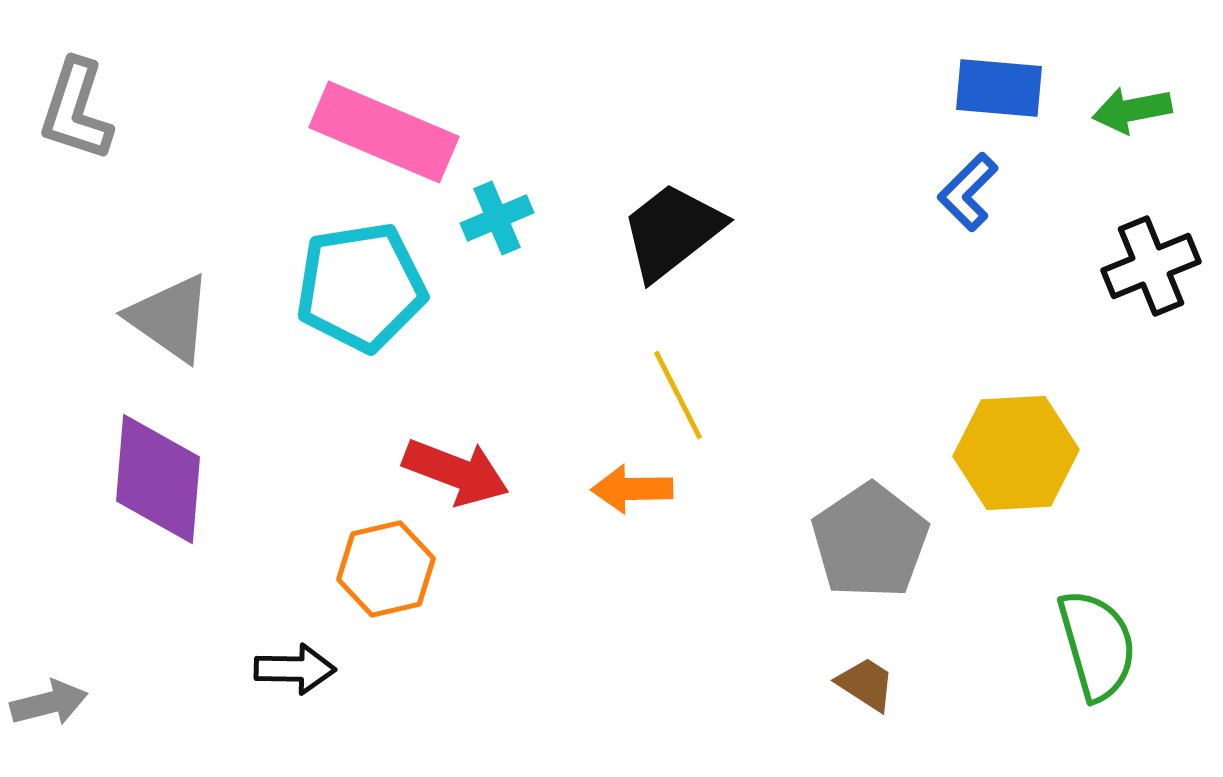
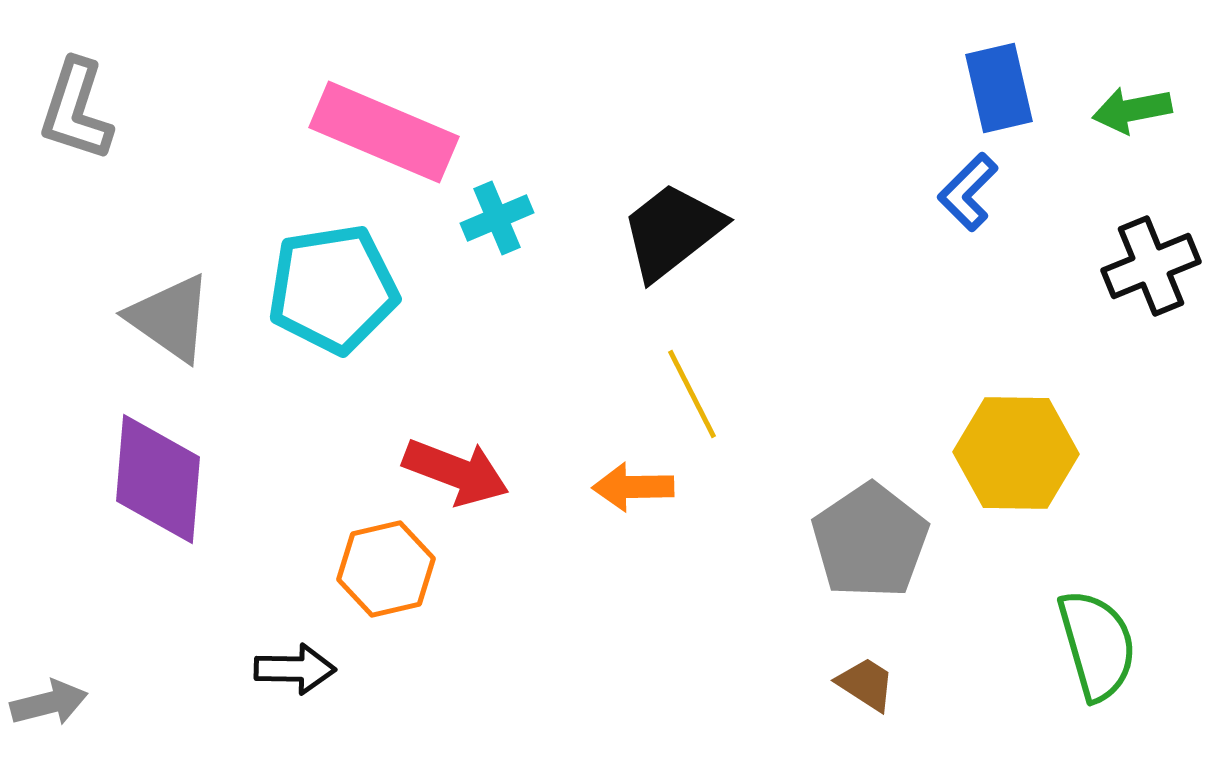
blue rectangle: rotated 72 degrees clockwise
cyan pentagon: moved 28 px left, 2 px down
yellow line: moved 14 px right, 1 px up
yellow hexagon: rotated 4 degrees clockwise
orange arrow: moved 1 px right, 2 px up
